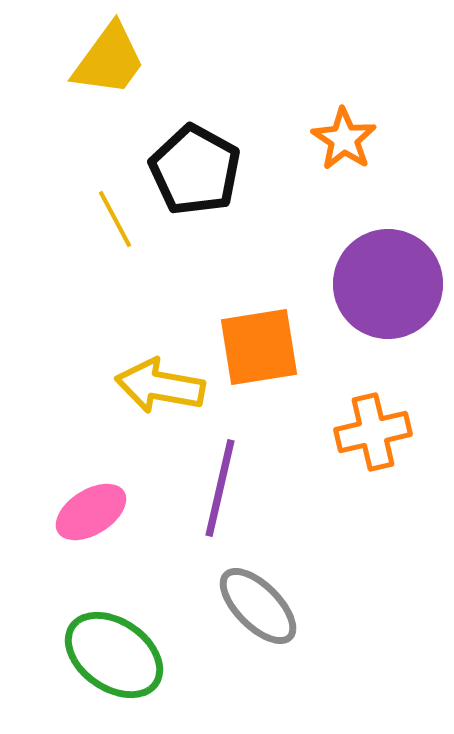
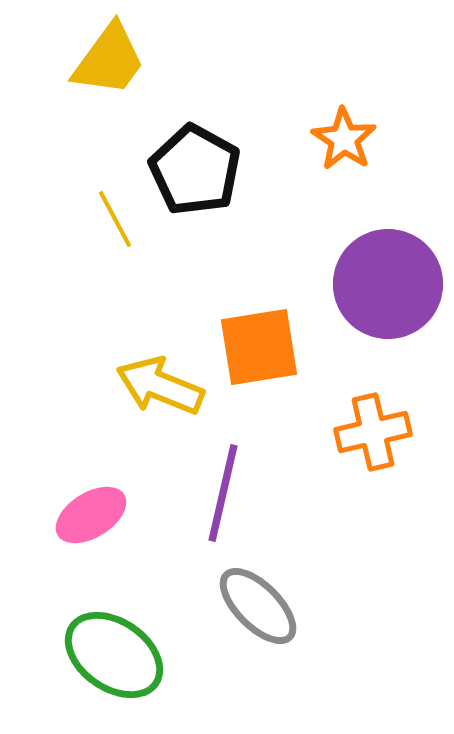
yellow arrow: rotated 12 degrees clockwise
purple line: moved 3 px right, 5 px down
pink ellipse: moved 3 px down
